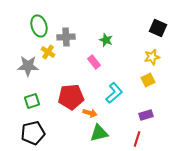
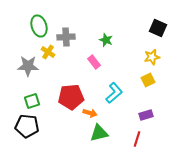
black pentagon: moved 6 px left, 7 px up; rotated 20 degrees clockwise
